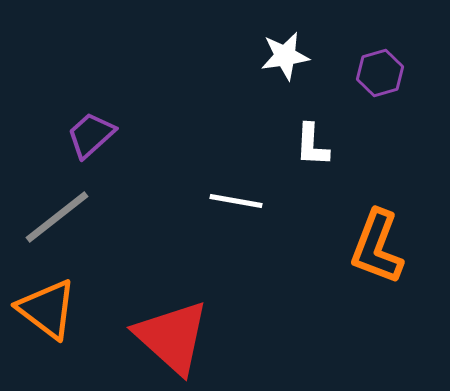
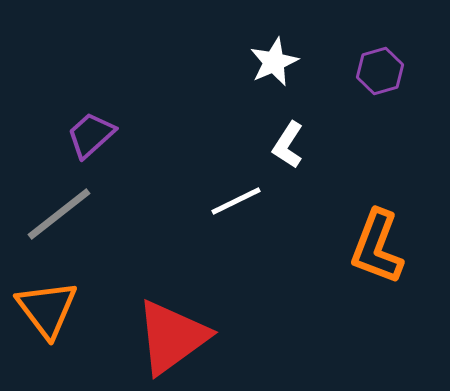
white star: moved 11 px left, 6 px down; rotated 15 degrees counterclockwise
purple hexagon: moved 2 px up
white L-shape: moved 24 px left; rotated 30 degrees clockwise
white line: rotated 36 degrees counterclockwise
gray line: moved 2 px right, 3 px up
orange triangle: rotated 16 degrees clockwise
red triangle: rotated 42 degrees clockwise
